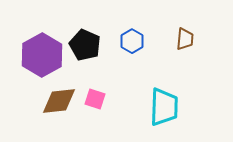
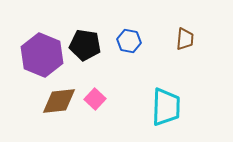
blue hexagon: moved 3 px left; rotated 20 degrees counterclockwise
black pentagon: rotated 16 degrees counterclockwise
purple hexagon: rotated 9 degrees counterclockwise
pink square: rotated 25 degrees clockwise
cyan trapezoid: moved 2 px right
